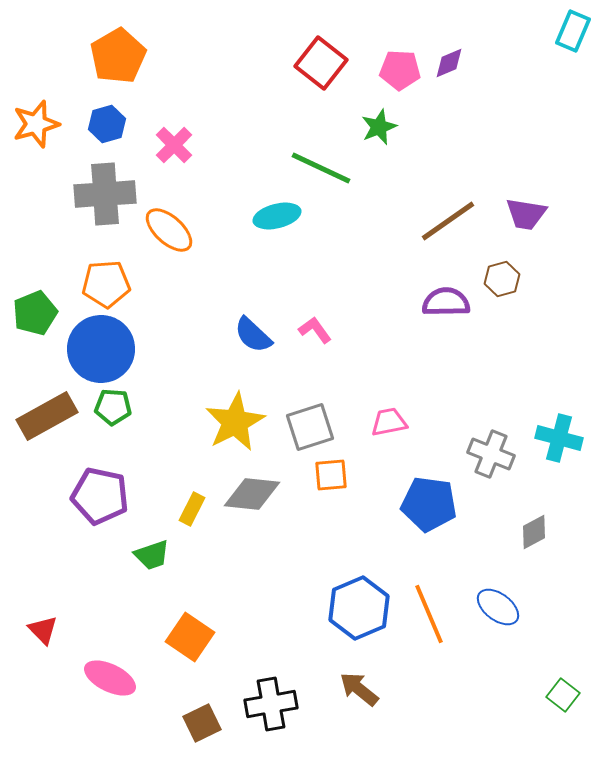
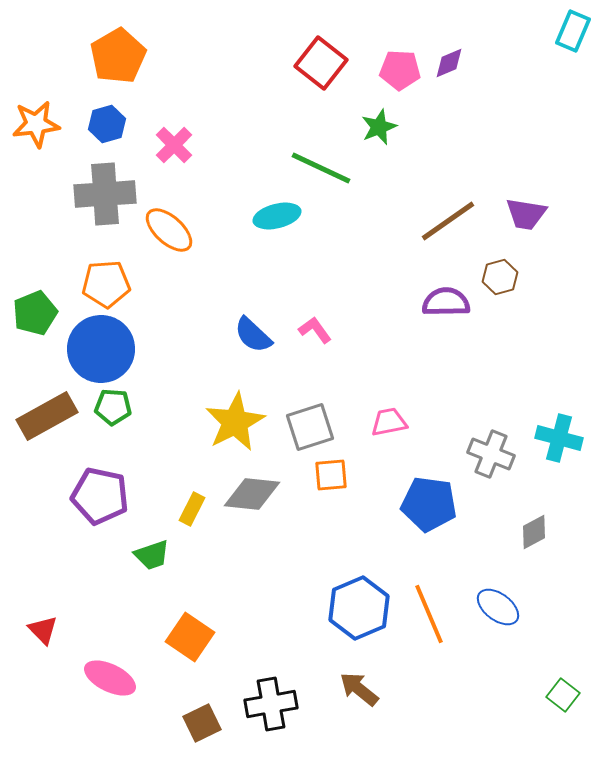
orange star at (36, 124): rotated 9 degrees clockwise
brown hexagon at (502, 279): moved 2 px left, 2 px up
